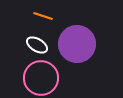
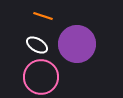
pink circle: moved 1 px up
